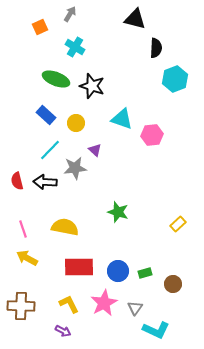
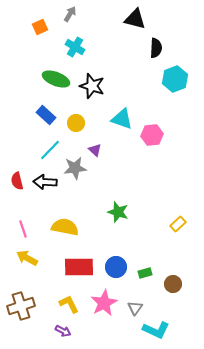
blue circle: moved 2 px left, 4 px up
brown cross: rotated 20 degrees counterclockwise
